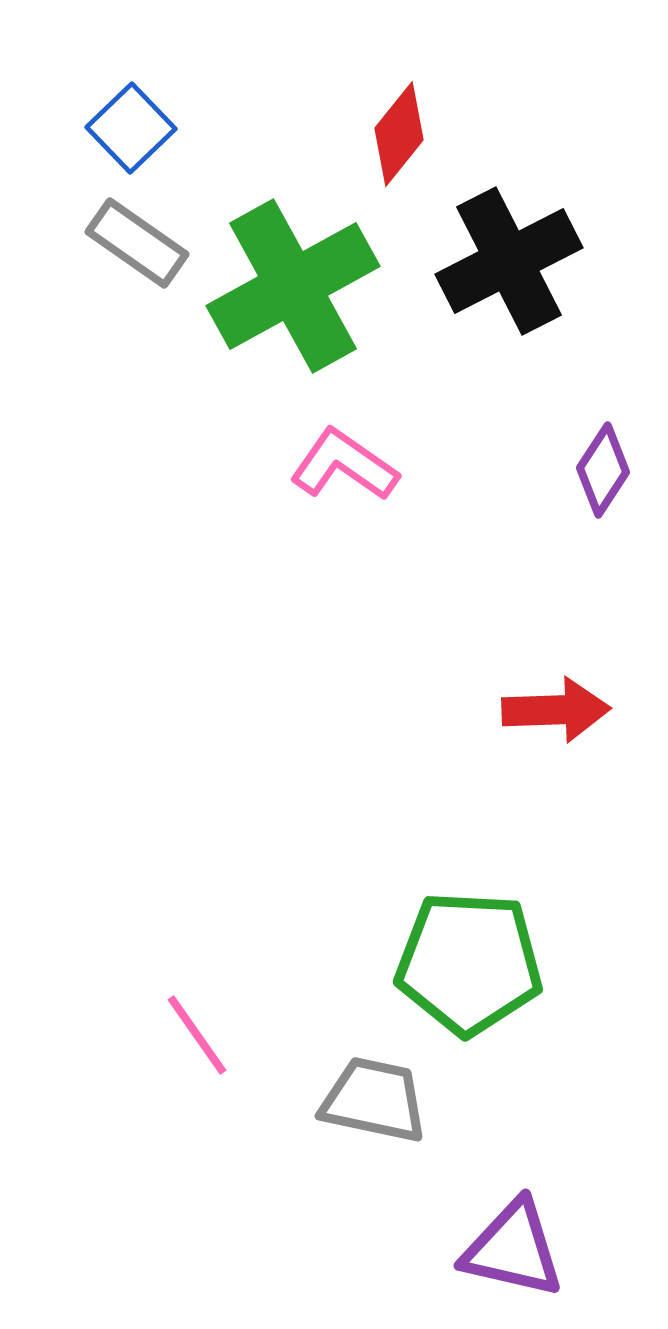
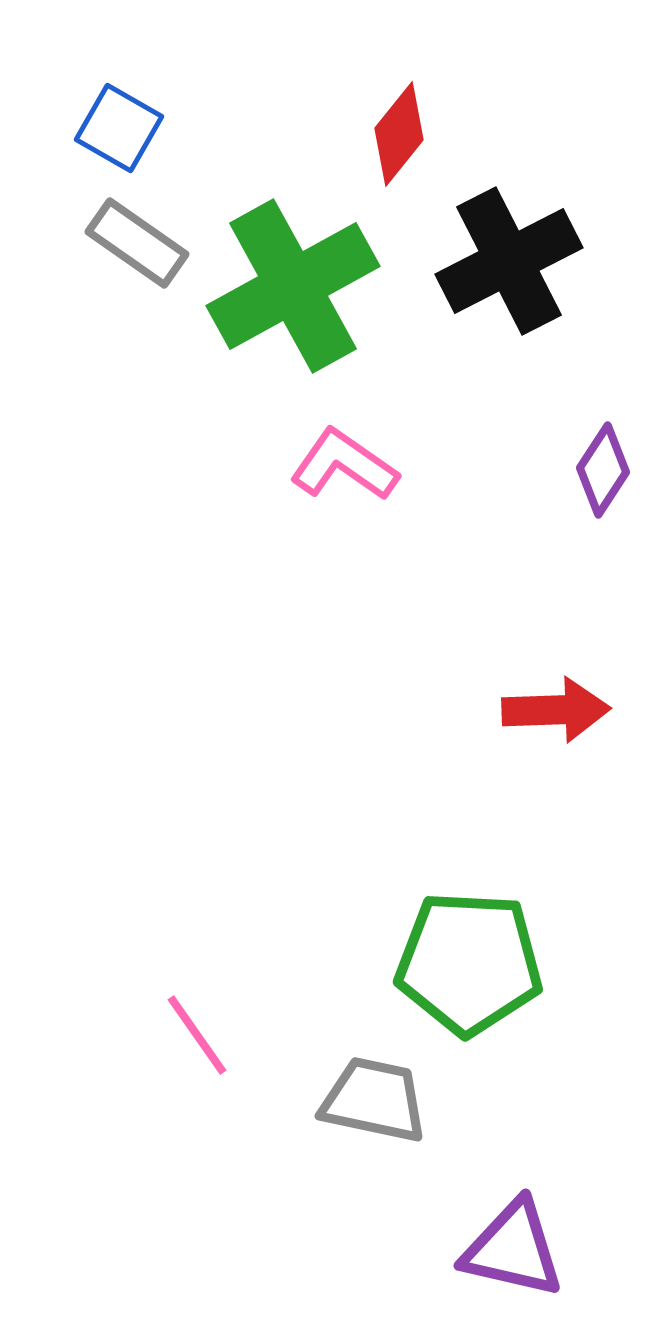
blue square: moved 12 px left; rotated 16 degrees counterclockwise
